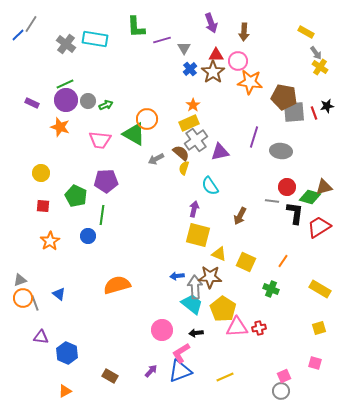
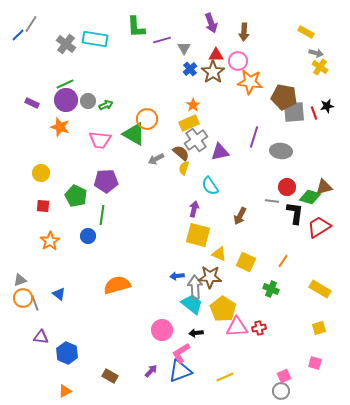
gray arrow at (316, 53): rotated 40 degrees counterclockwise
